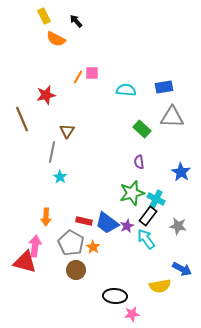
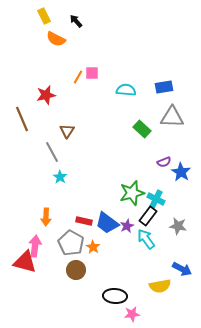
gray line: rotated 40 degrees counterclockwise
purple semicircle: moved 25 px right; rotated 104 degrees counterclockwise
